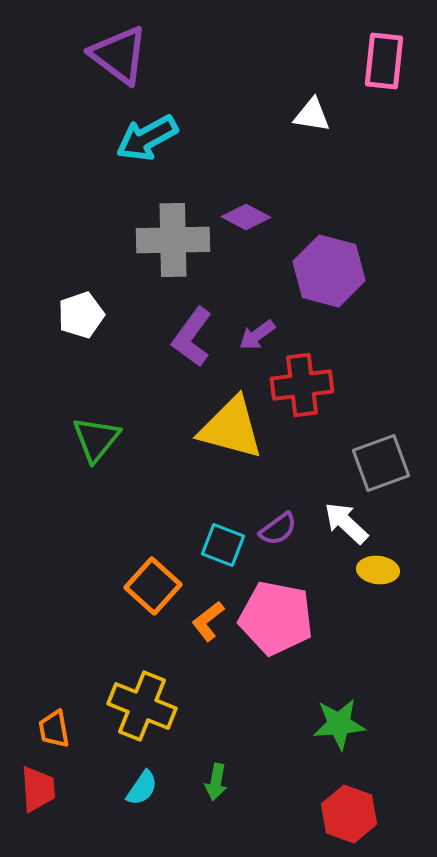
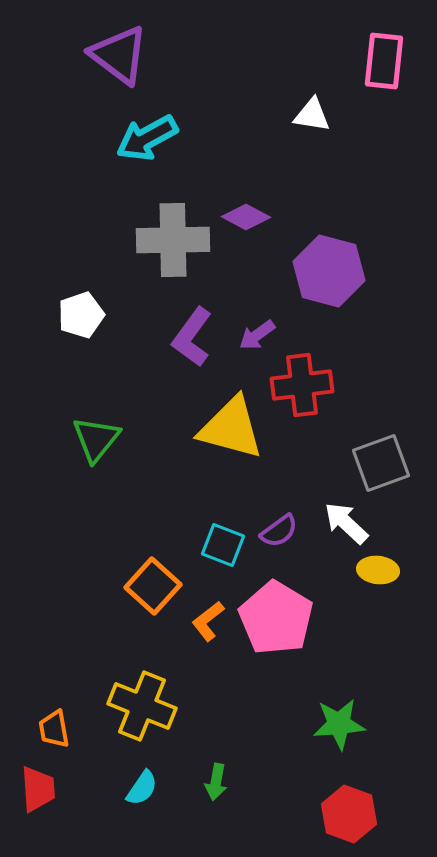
purple semicircle: moved 1 px right, 2 px down
pink pentagon: rotated 20 degrees clockwise
